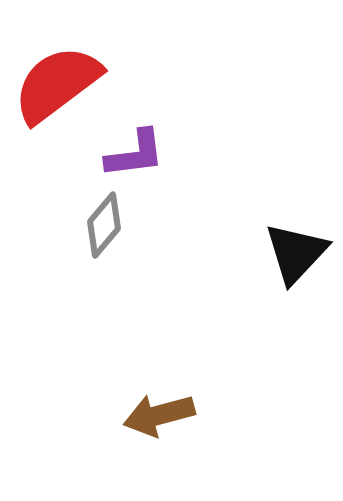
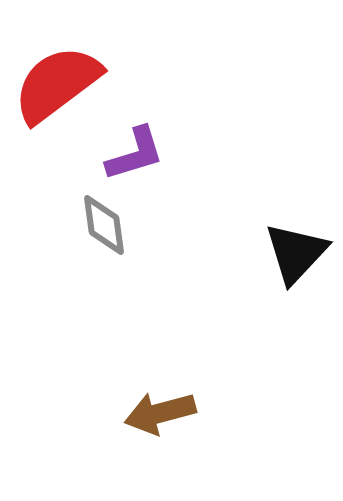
purple L-shape: rotated 10 degrees counterclockwise
gray diamond: rotated 48 degrees counterclockwise
brown arrow: moved 1 px right, 2 px up
